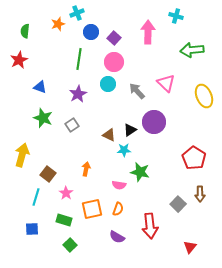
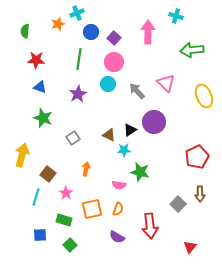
red star at (19, 60): moved 17 px right; rotated 30 degrees clockwise
gray square at (72, 125): moved 1 px right, 13 px down
red pentagon at (194, 158): moved 3 px right, 1 px up; rotated 15 degrees clockwise
blue square at (32, 229): moved 8 px right, 6 px down
